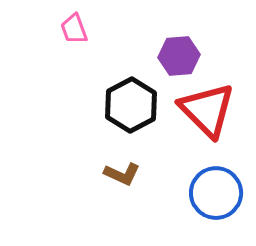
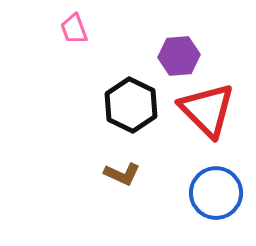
black hexagon: rotated 6 degrees counterclockwise
